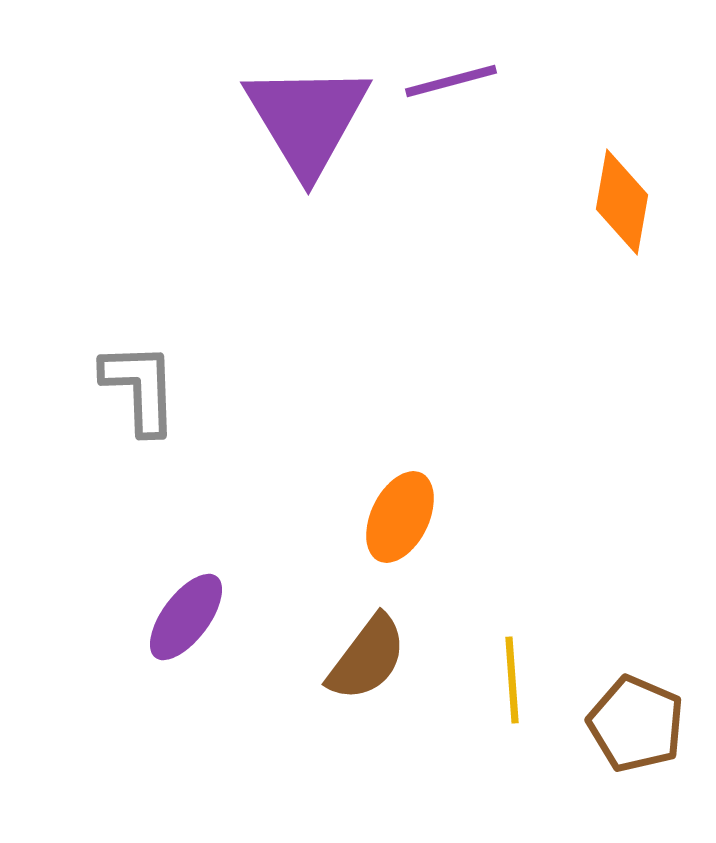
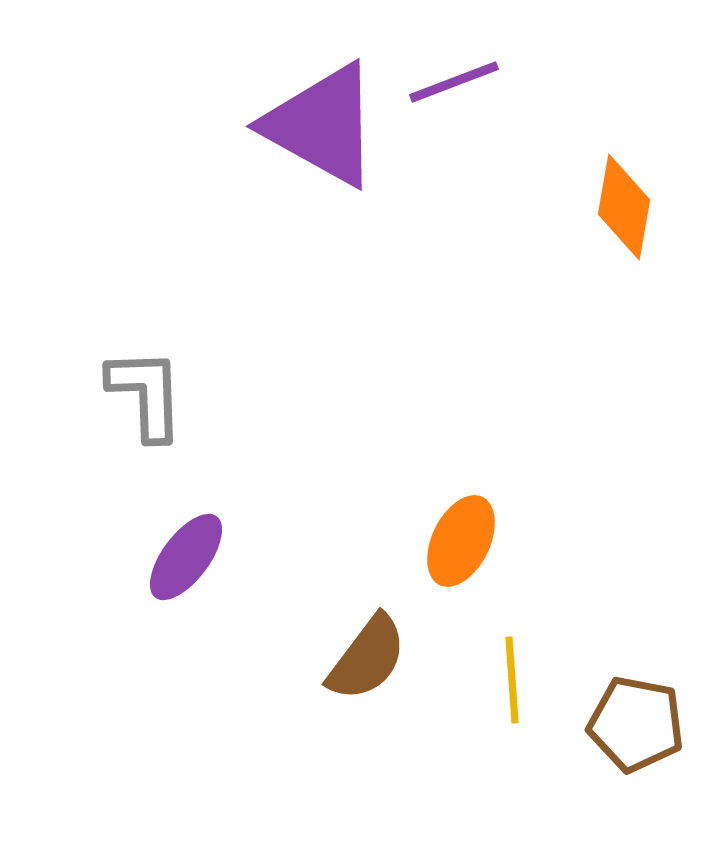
purple line: moved 3 px right, 1 px down; rotated 6 degrees counterclockwise
purple triangle: moved 15 px right, 6 px down; rotated 30 degrees counterclockwise
orange diamond: moved 2 px right, 5 px down
gray L-shape: moved 6 px right, 6 px down
orange ellipse: moved 61 px right, 24 px down
purple ellipse: moved 60 px up
brown pentagon: rotated 12 degrees counterclockwise
